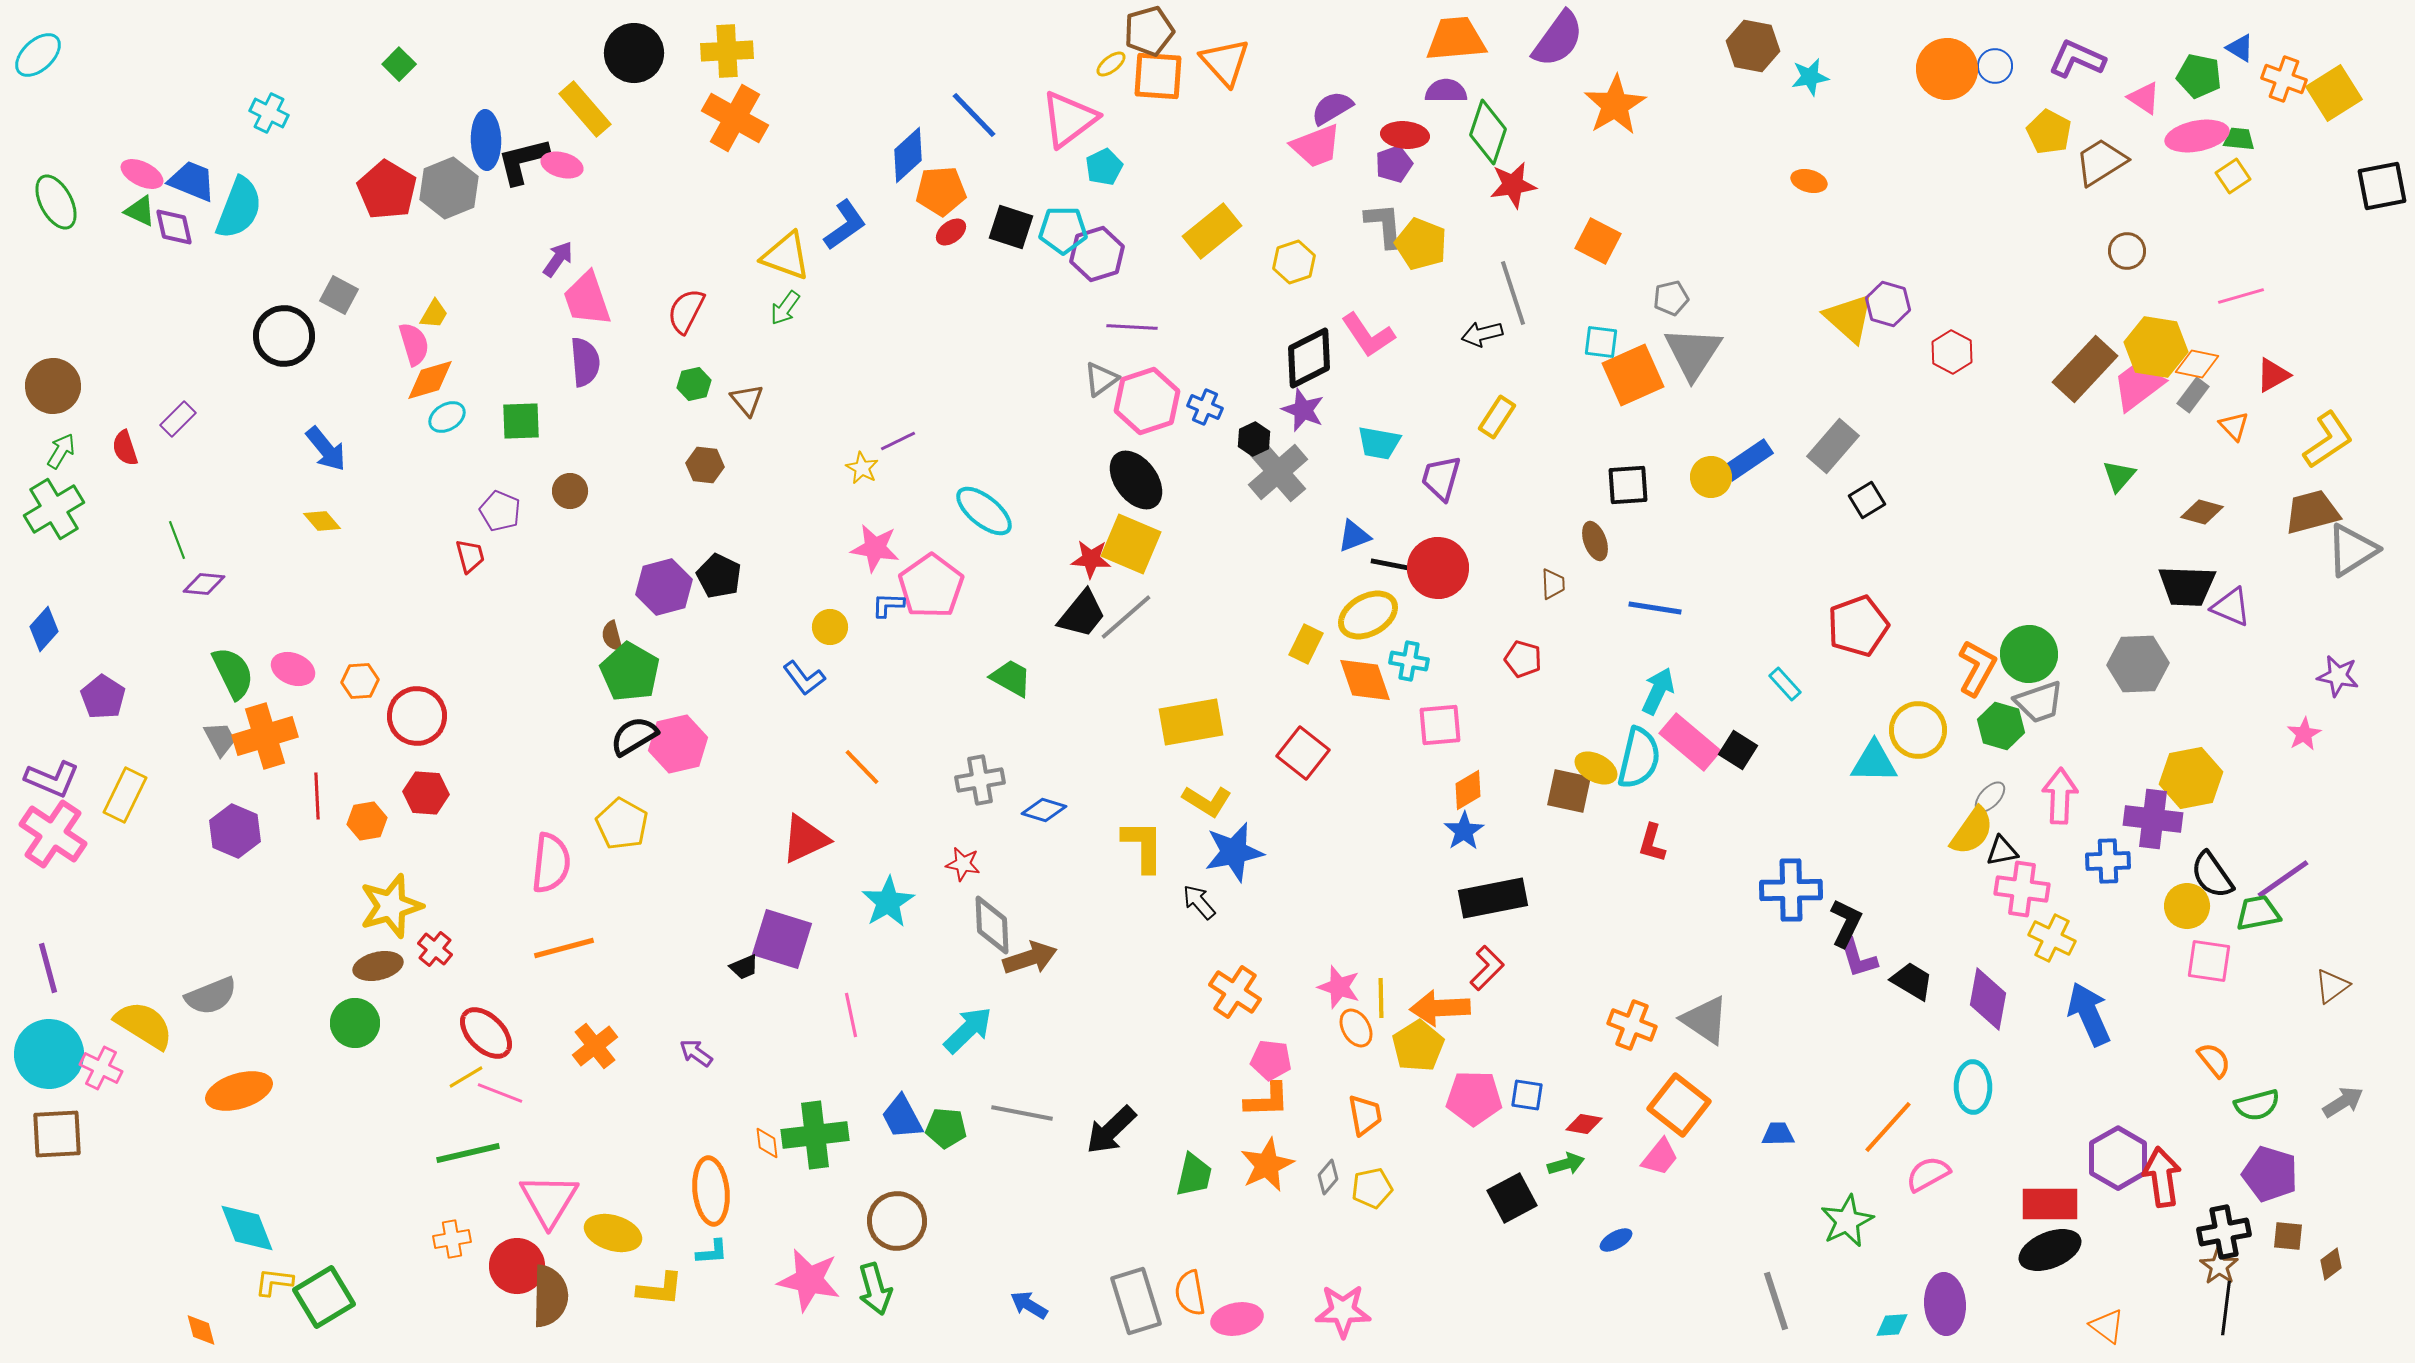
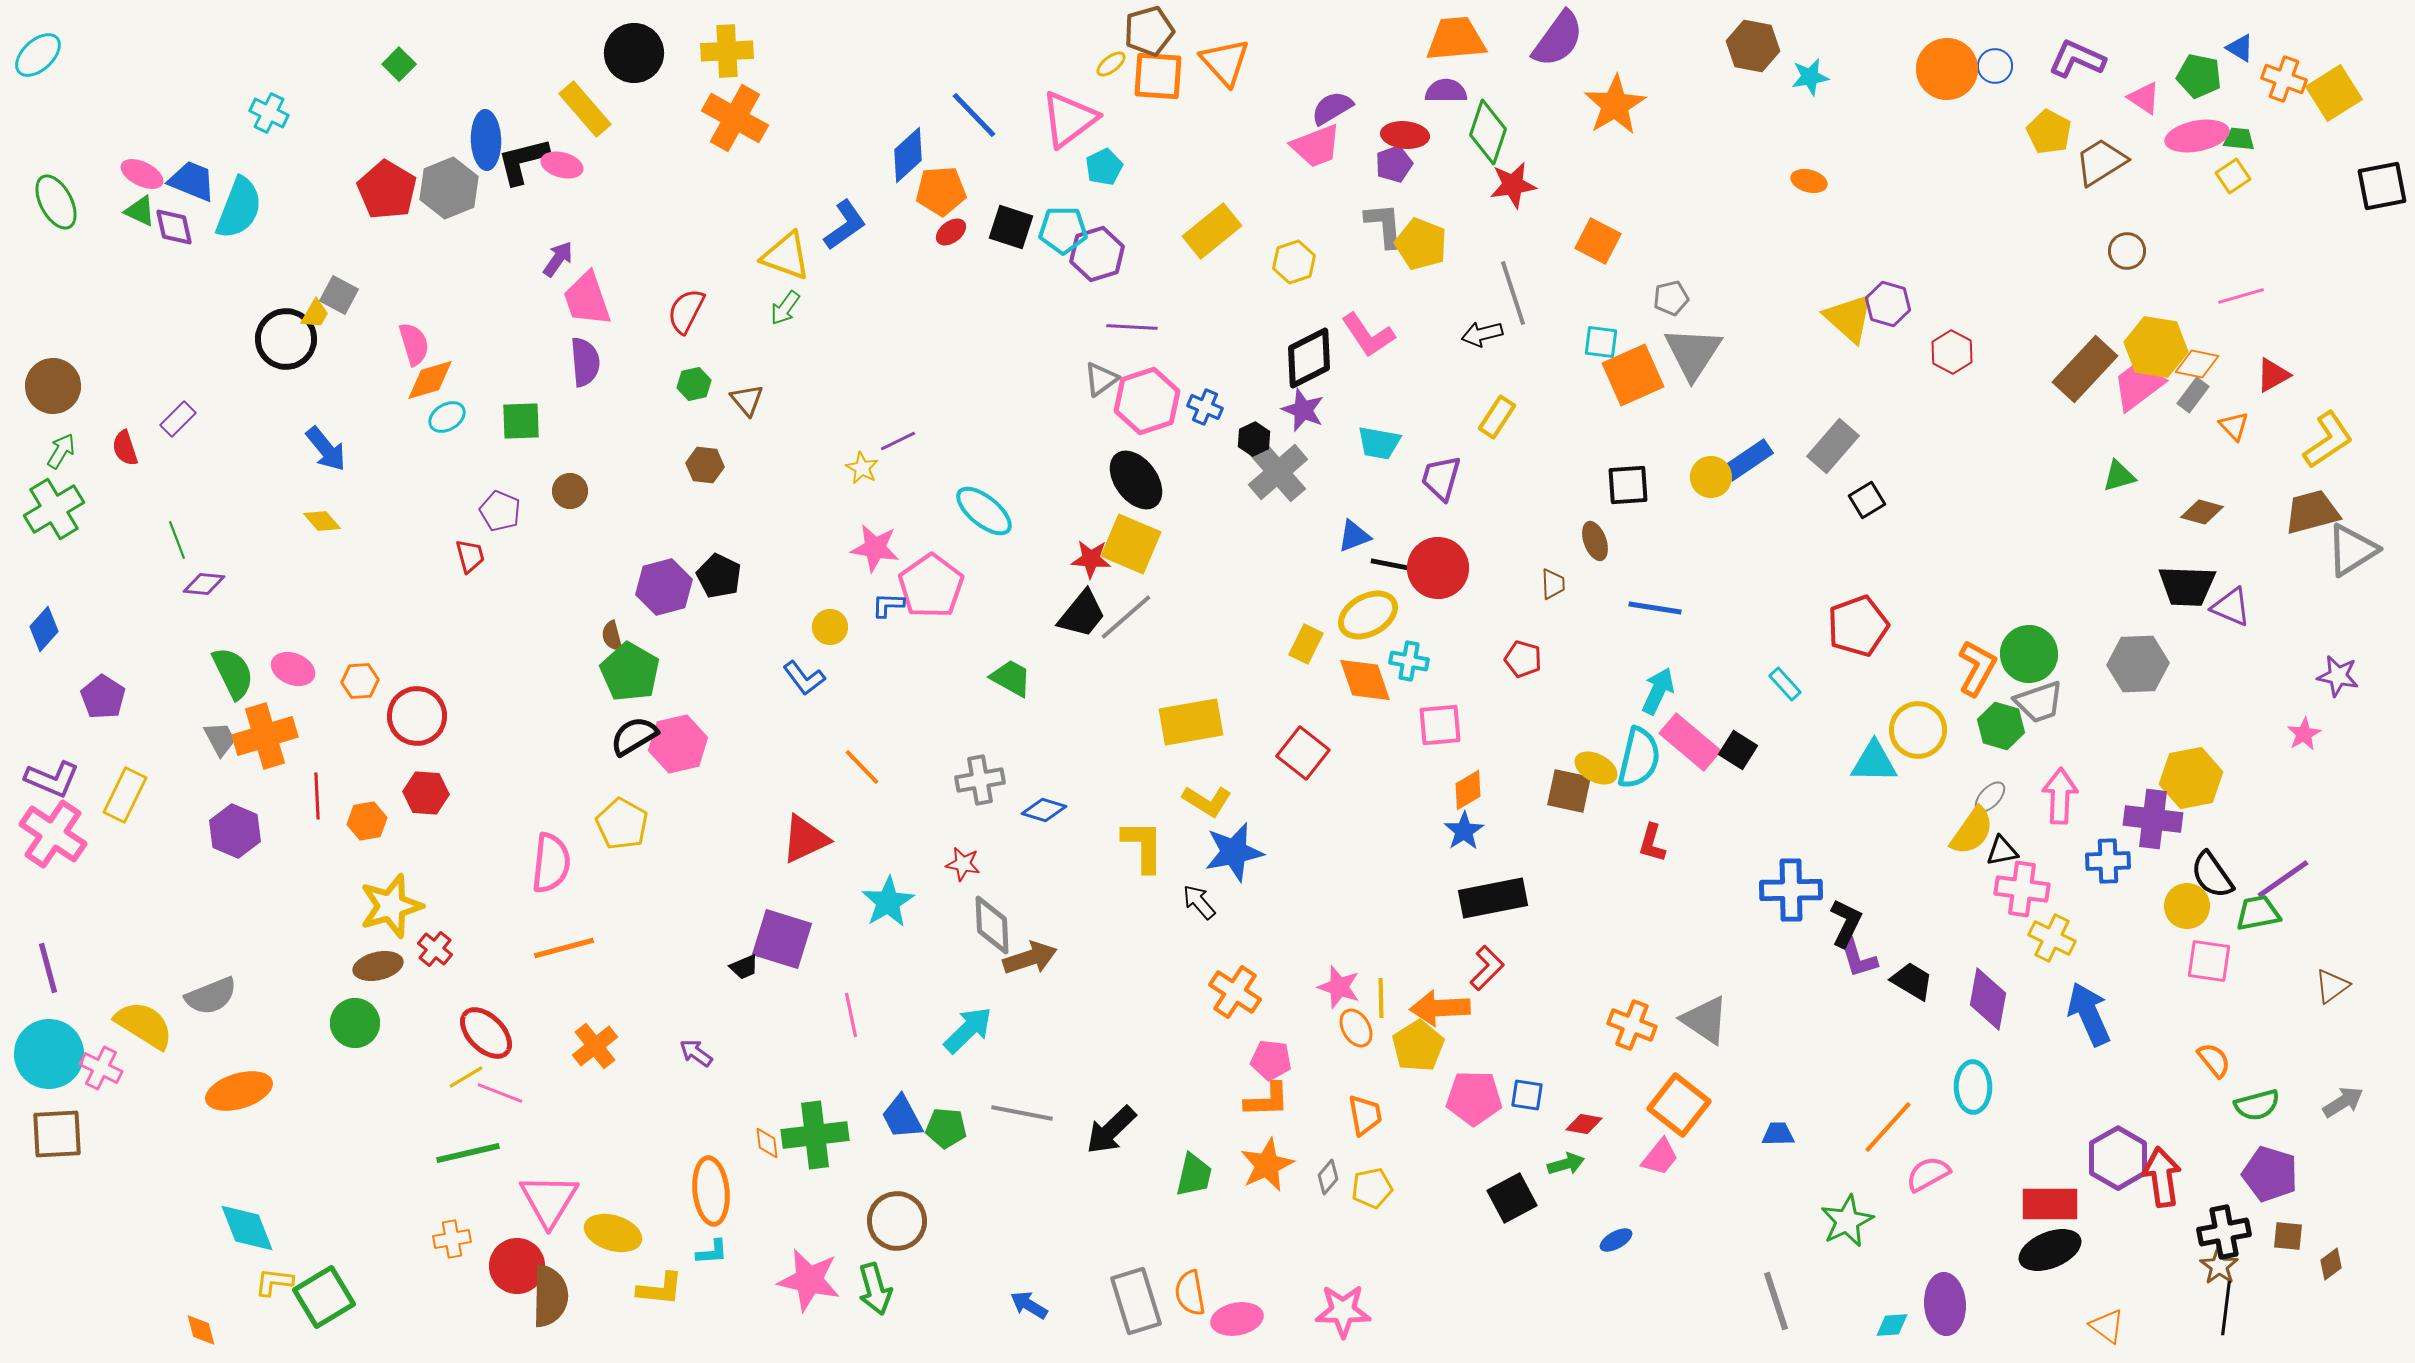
yellow trapezoid at (434, 314): moved 119 px left
black circle at (284, 336): moved 2 px right, 3 px down
green triangle at (2119, 476): rotated 33 degrees clockwise
